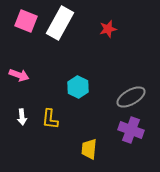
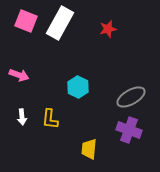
purple cross: moved 2 px left
